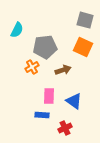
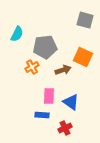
cyan semicircle: moved 4 px down
orange square: moved 10 px down
blue triangle: moved 3 px left, 1 px down
